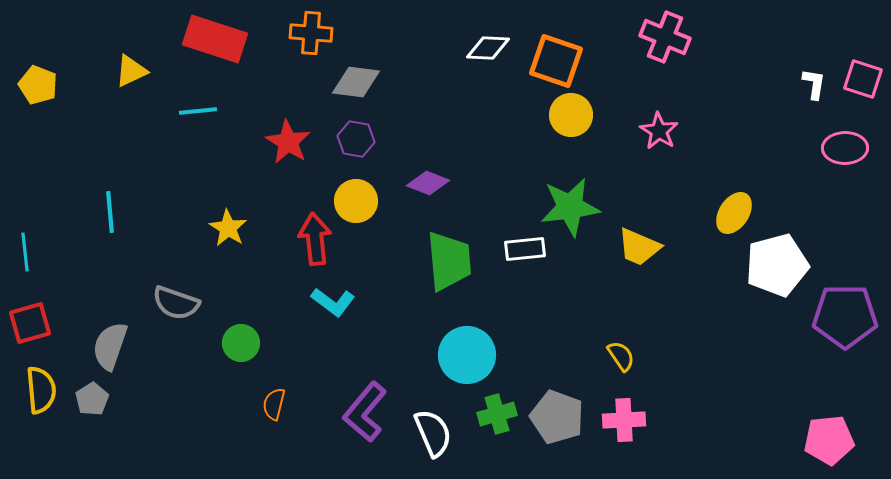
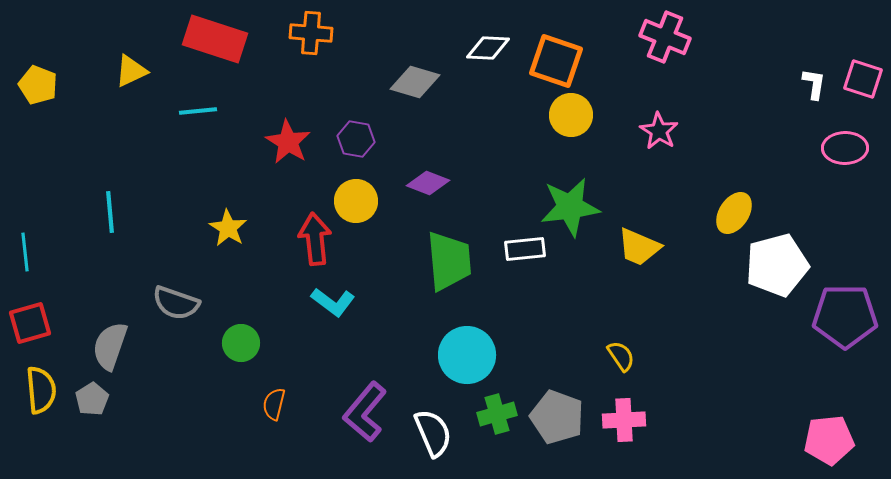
gray diamond at (356, 82): moved 59 px right; rotated 9 degrees clockwise
